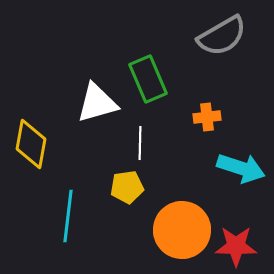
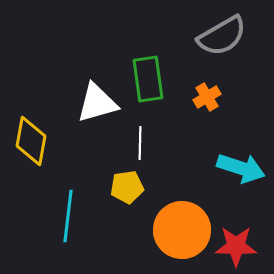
green rectangle: rotated 15 degrees clockwise
orange cross: moved 20 px up; rotated 24 degrees counterclockwise
yellow diamond: moved 3 px up
